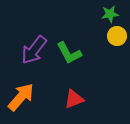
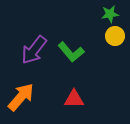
yellow circle: moved 2 px left
green L-shape: moved 2 px right, 1 px up; rotated 12 degrees counterclockwise
red triangle: rotated 20 degrees clockwise
